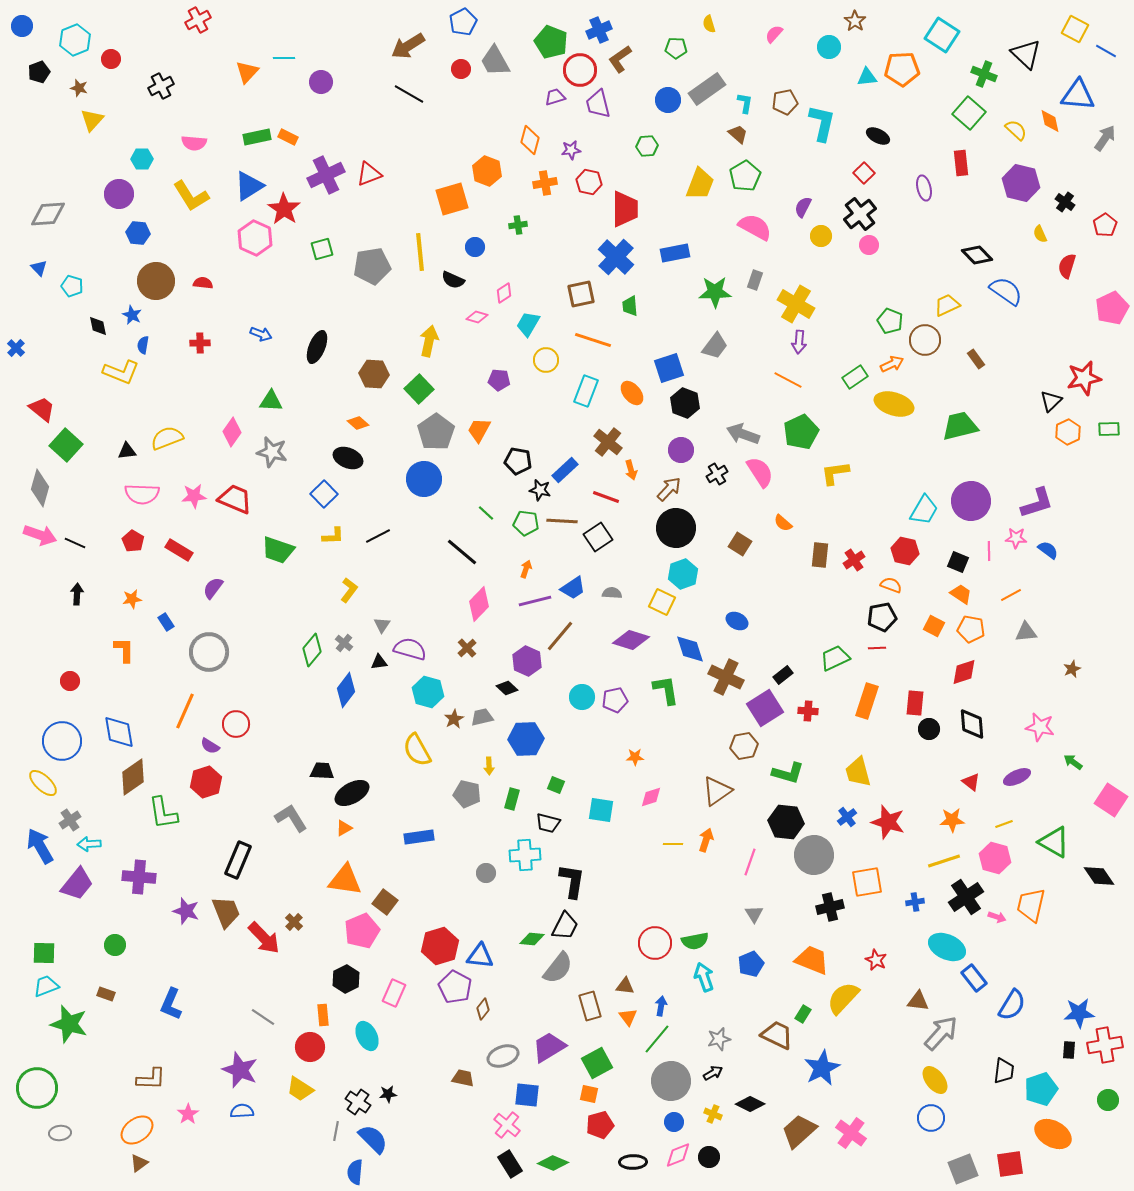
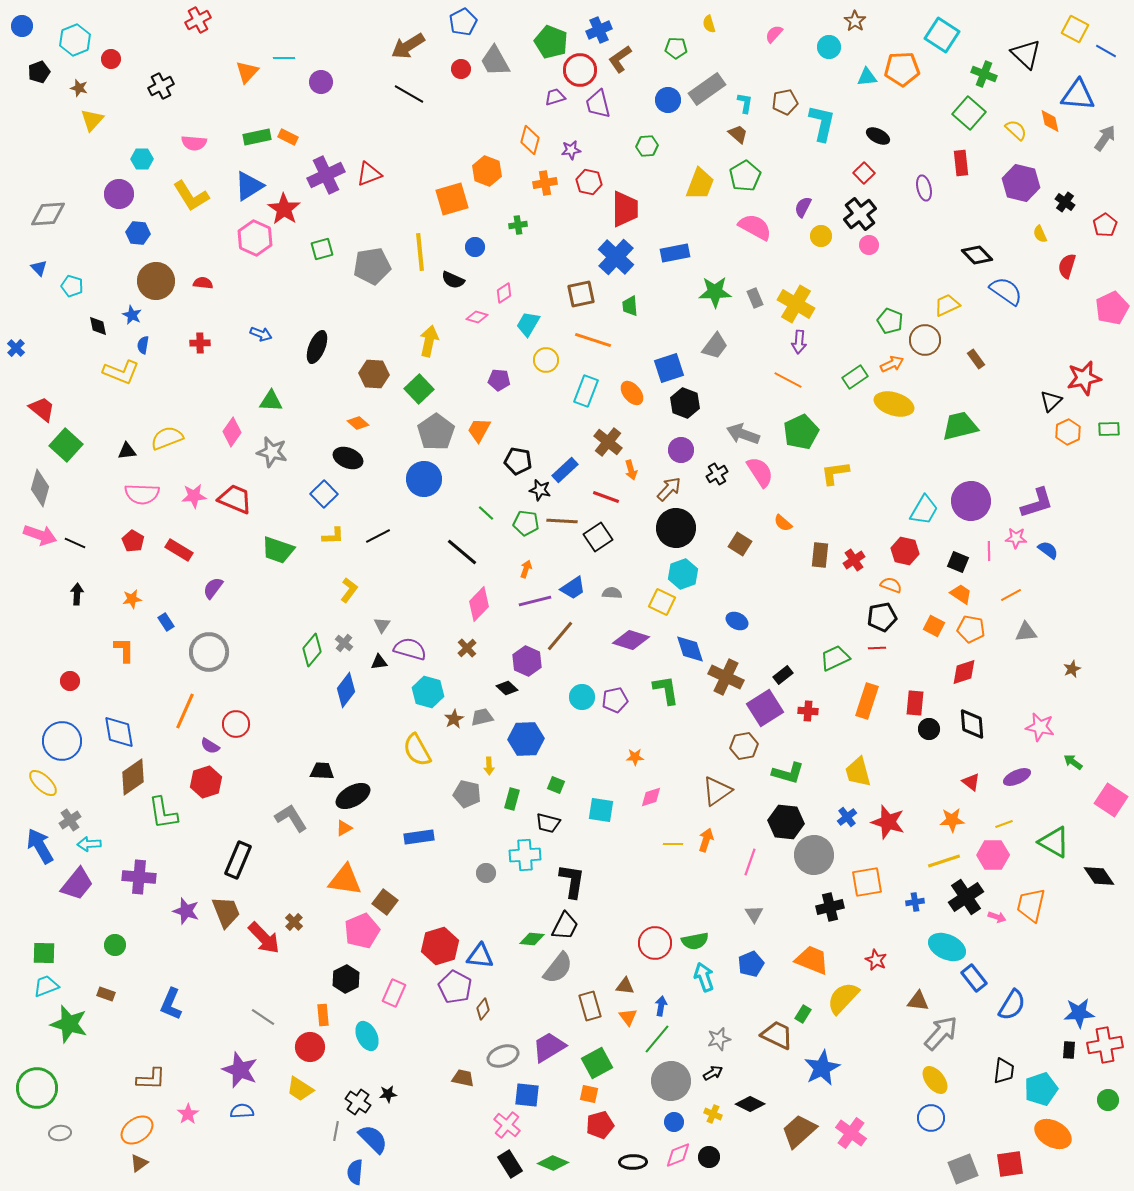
gray rectangle at (755, 280): moved 18 px down; rotated 42 degrees counterclockwise
black ellipse at (352, 793): moved 1 px right, 3 px down
pink hexagon at (995, 858): moved 2 px left, 3 px up; rotated 16 degrees counterclockwise
